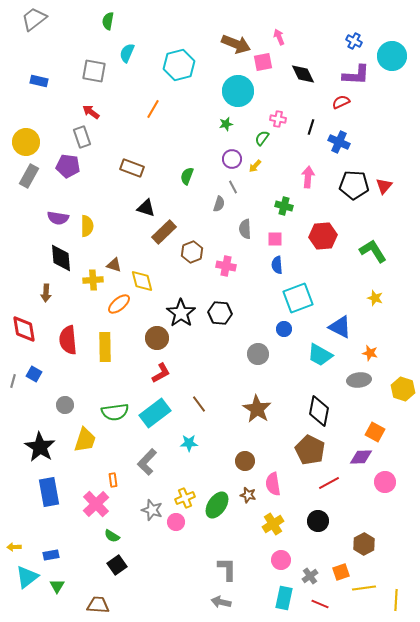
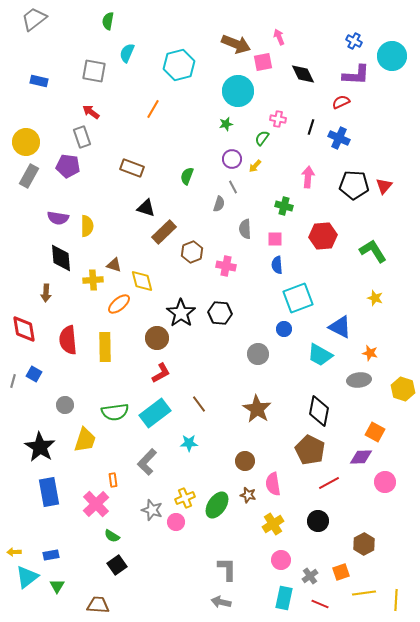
blue cross at (339, 142): moved 4 px up
yellow arrow at (14, 547): moved 5 px down
yellow line at (364, 588): moved 5 px down
